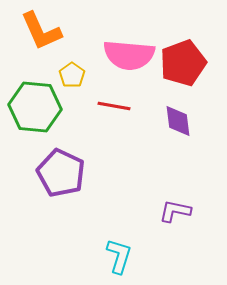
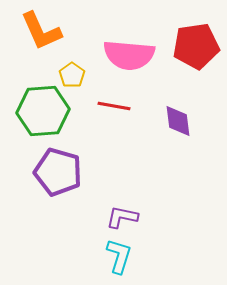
red pentagon: moved 13 px right, 17 px up; rotated 12 degrees clockwise
green hexagon: moved 8 px right, 4 px down; rotated 9 degrees counterclockwise
purple pentagon: moved 3 px left, 1 px up; rotated 9 degrees counterclockwise
purple L-shape: moved 53 px left, 6 px down
